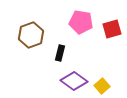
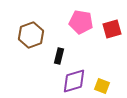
black rectangle: moved 1 px left, 3 px down
purple diamond: rotated 52 degrees counterclockwise
yellow square: rotated 28 degrees counterclockwise
